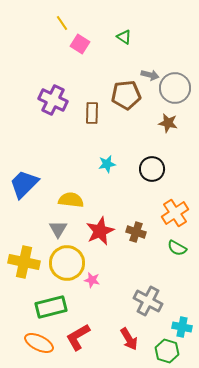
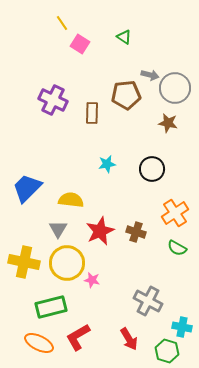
blue trapezoid: moved 3 px right, 4 px down
